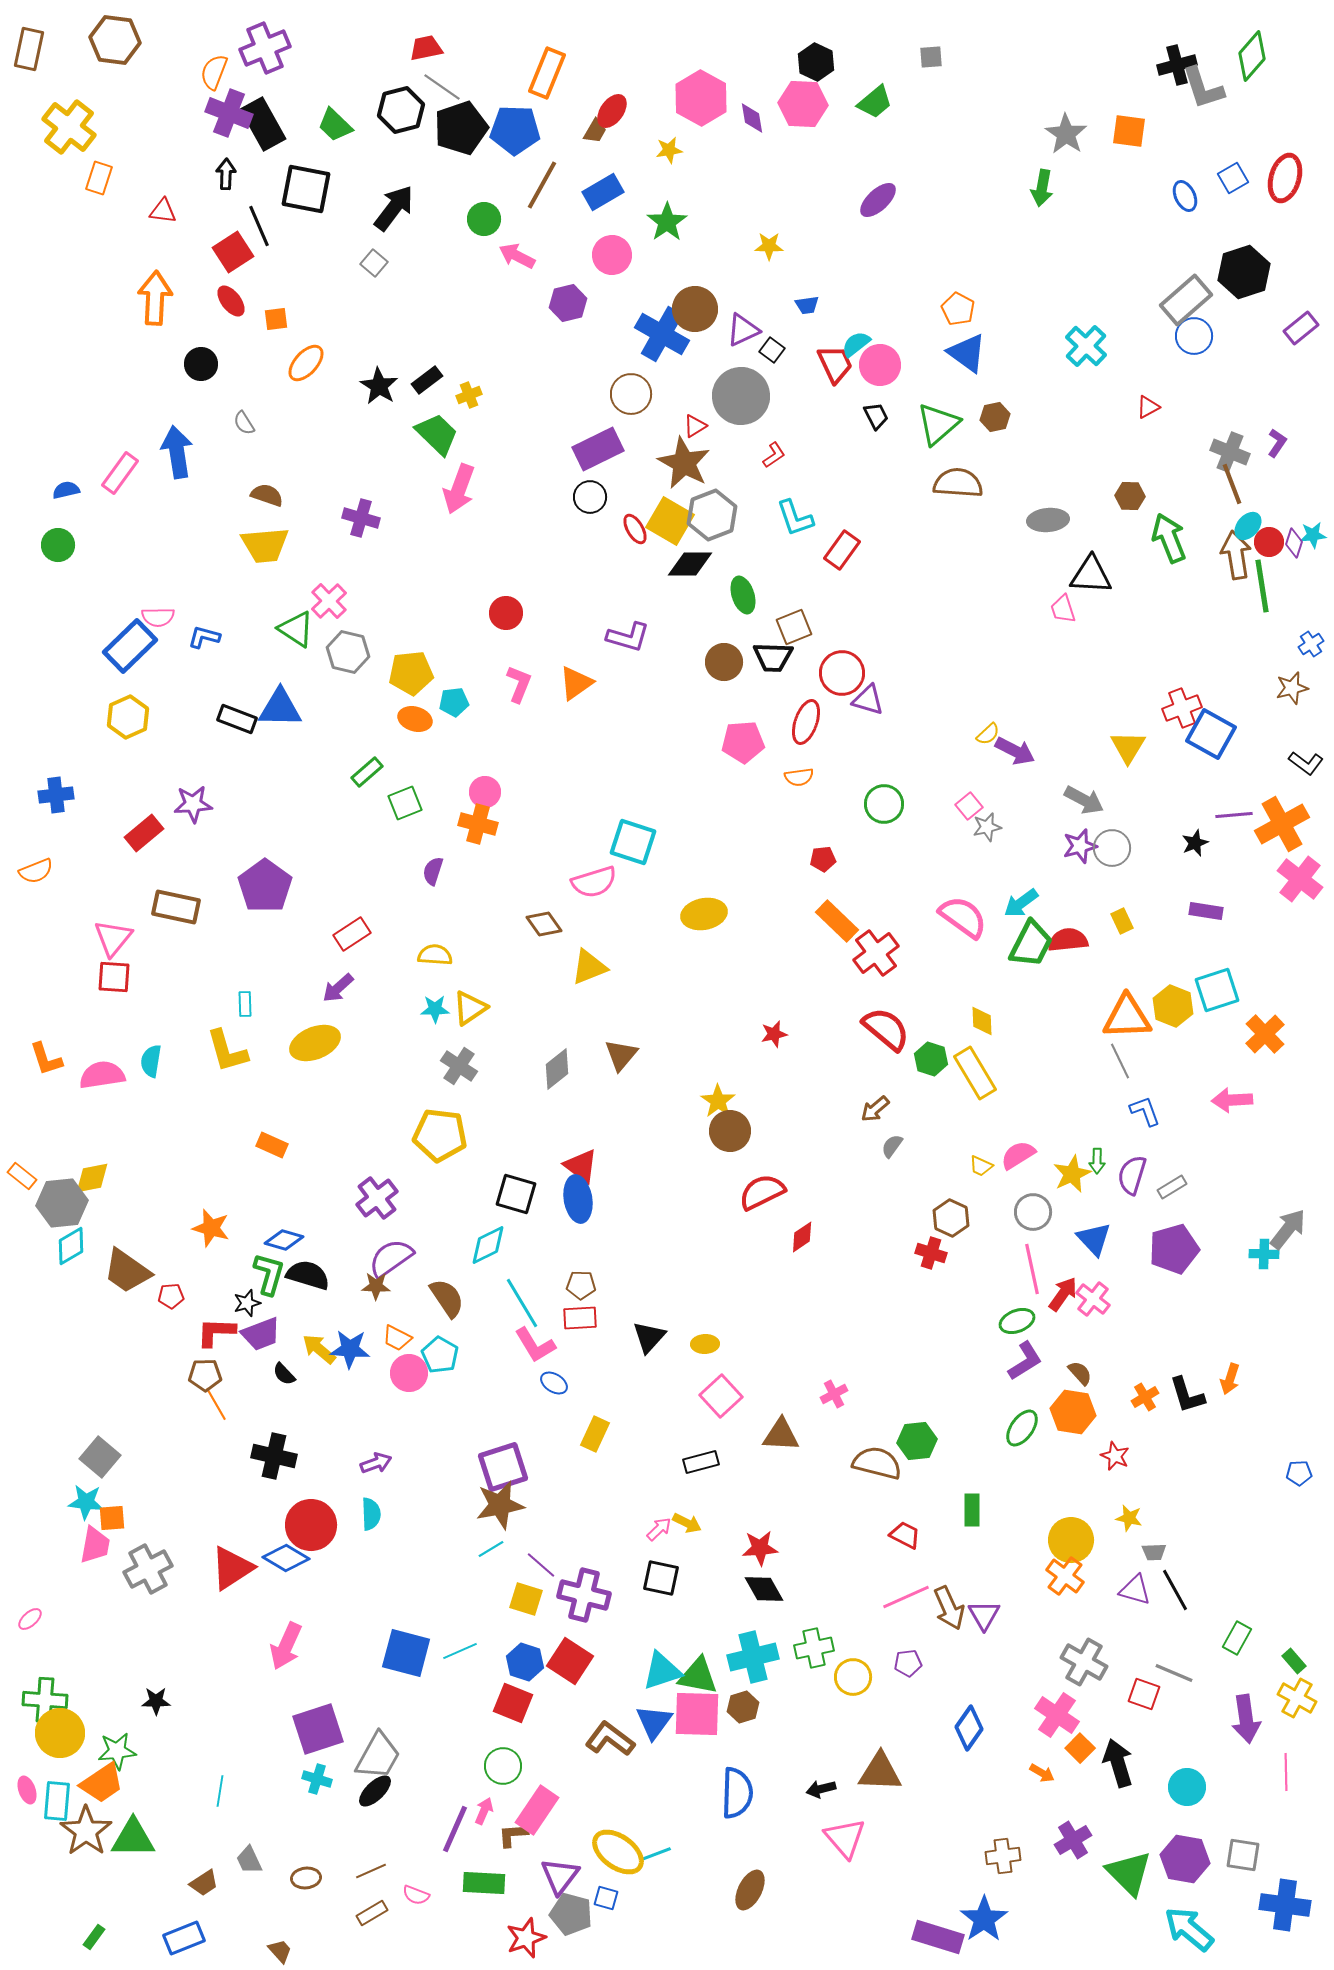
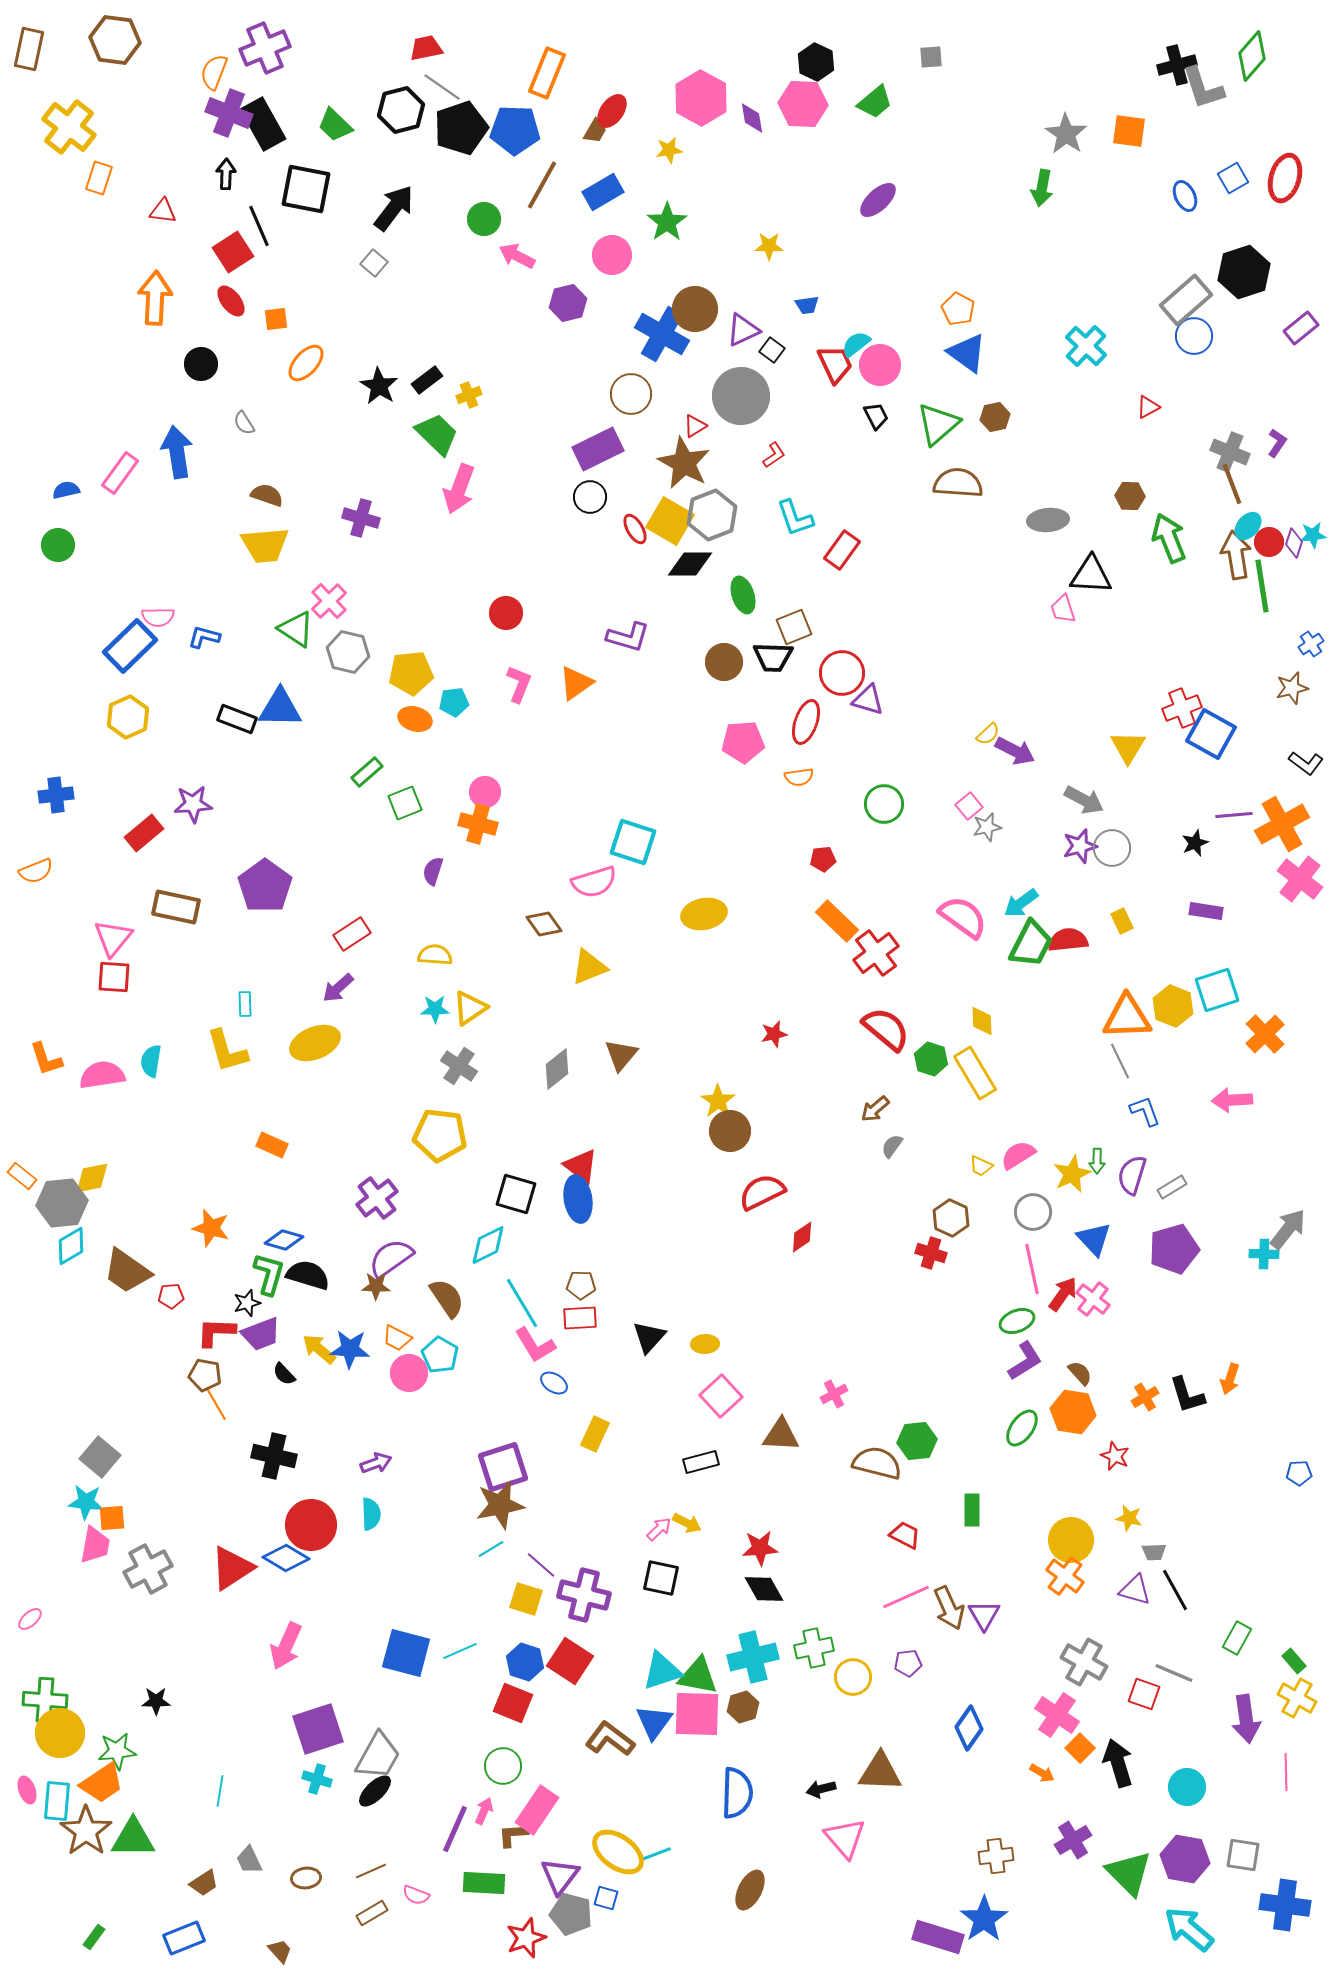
brown pentagon at (205, 1375): rotated 12 degrees clockwise
brown cross at (1003, 1856): moved 7 px left
